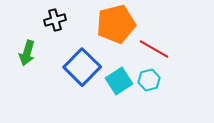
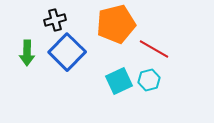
green arrow: rotated 15 degrees counterclockwise
blue square: moved 15 px left, 15 px up
cyan square: rotated 8 degrees clockwise
